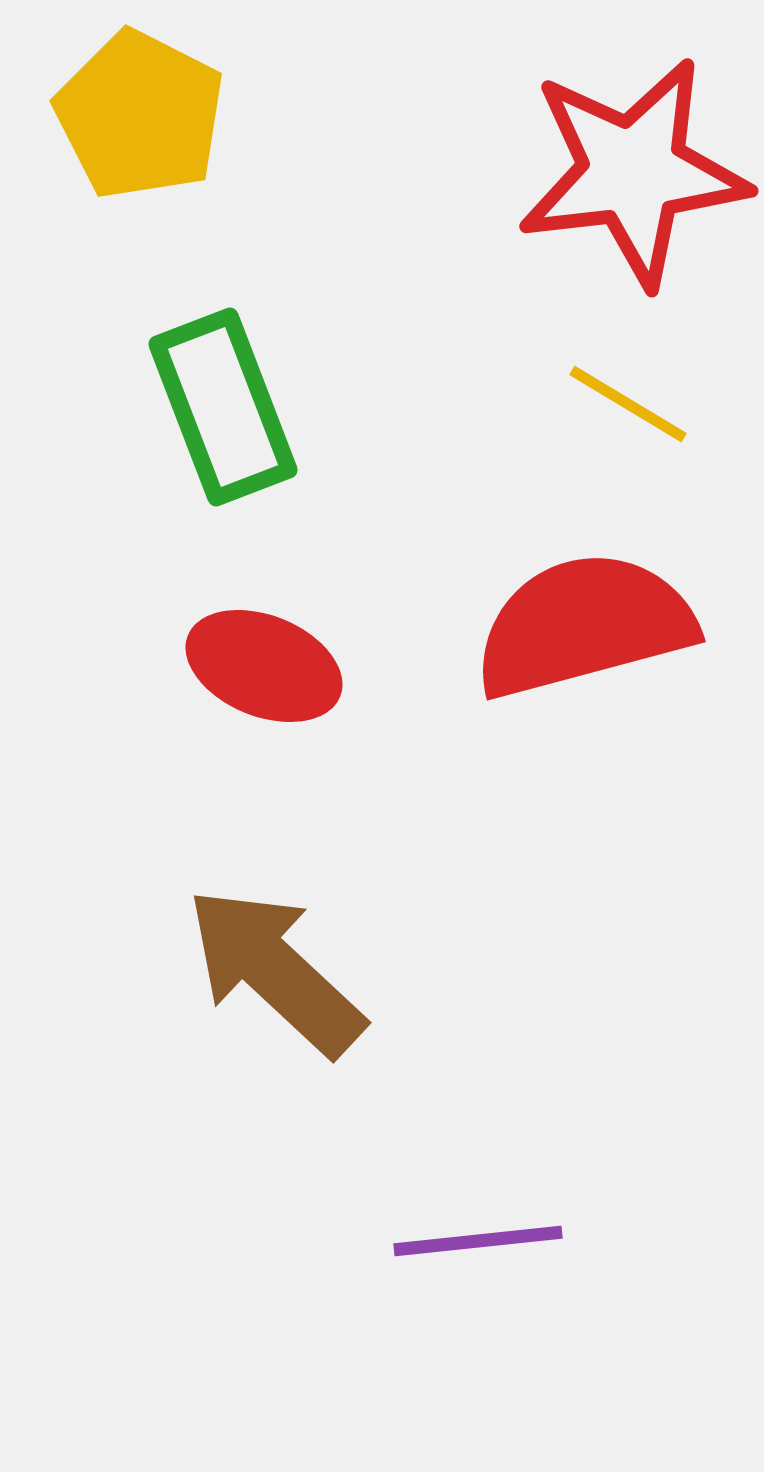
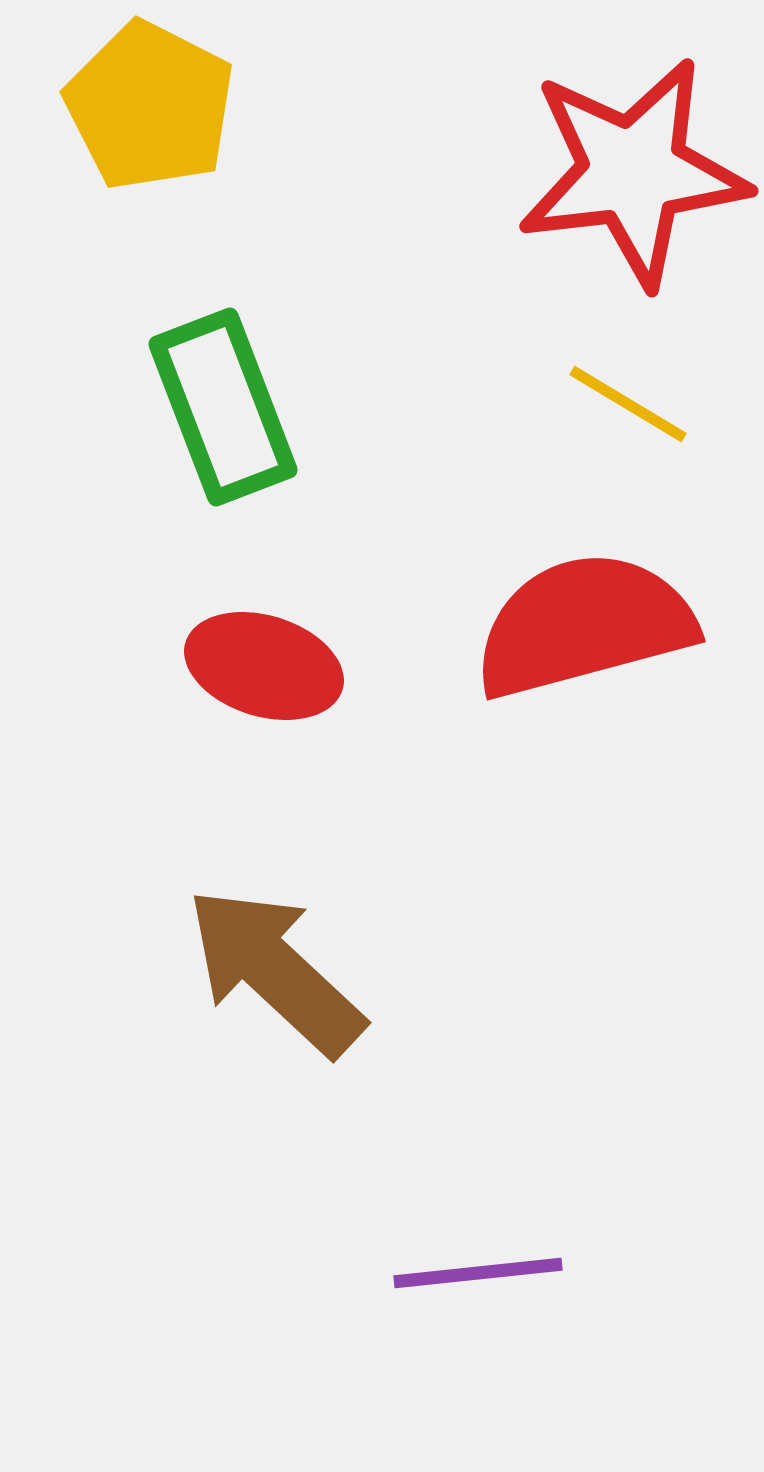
yellow pentagon: moved 10 px right, 9 px up
red ellipse: rotated 5 degrees counterclockwise
purple line: moved 32 px down
